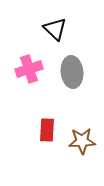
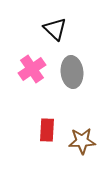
pink cross: moved 3 px right; rotated 16 degrees counterclockwise
